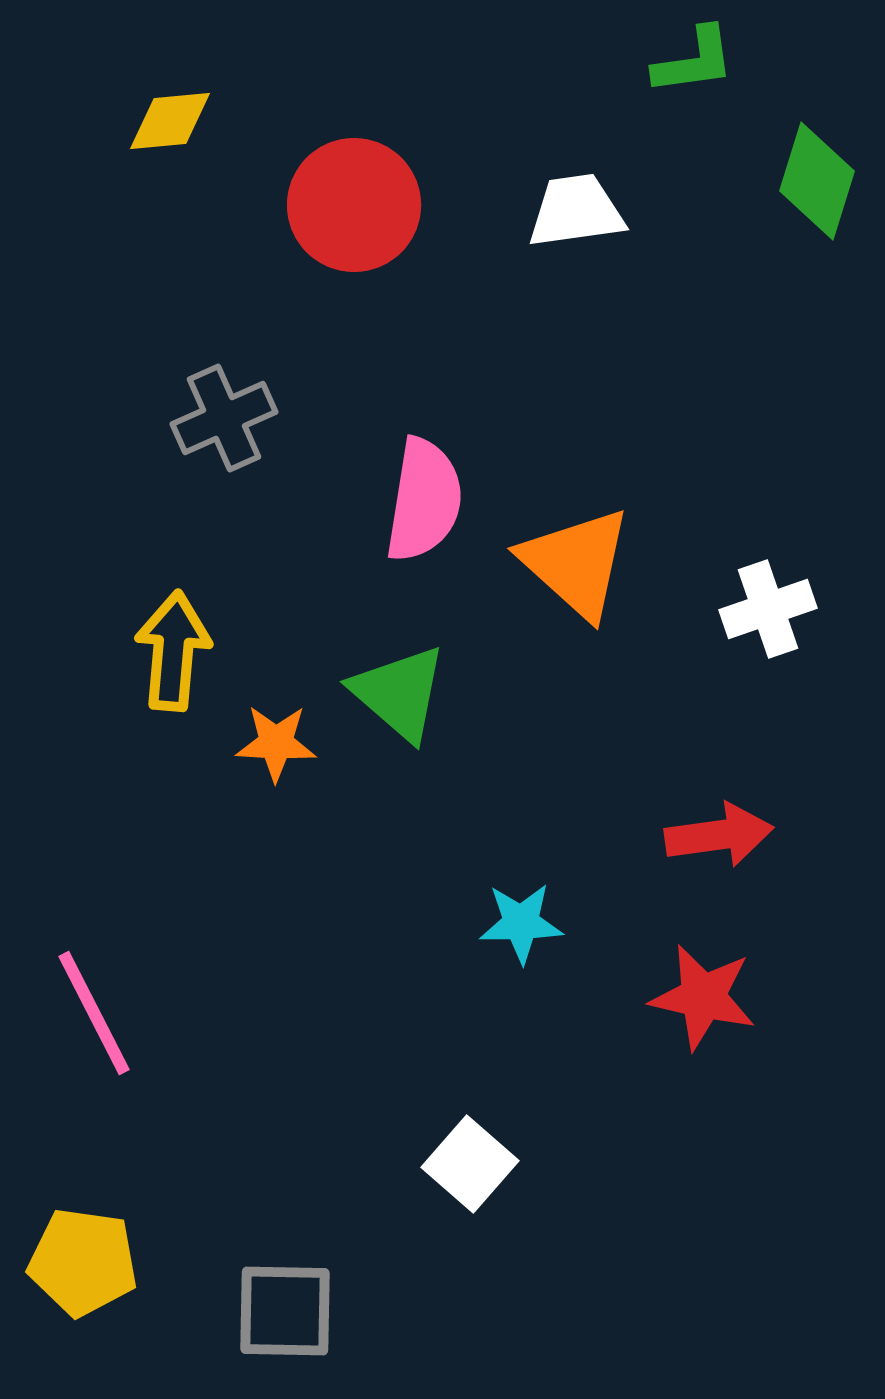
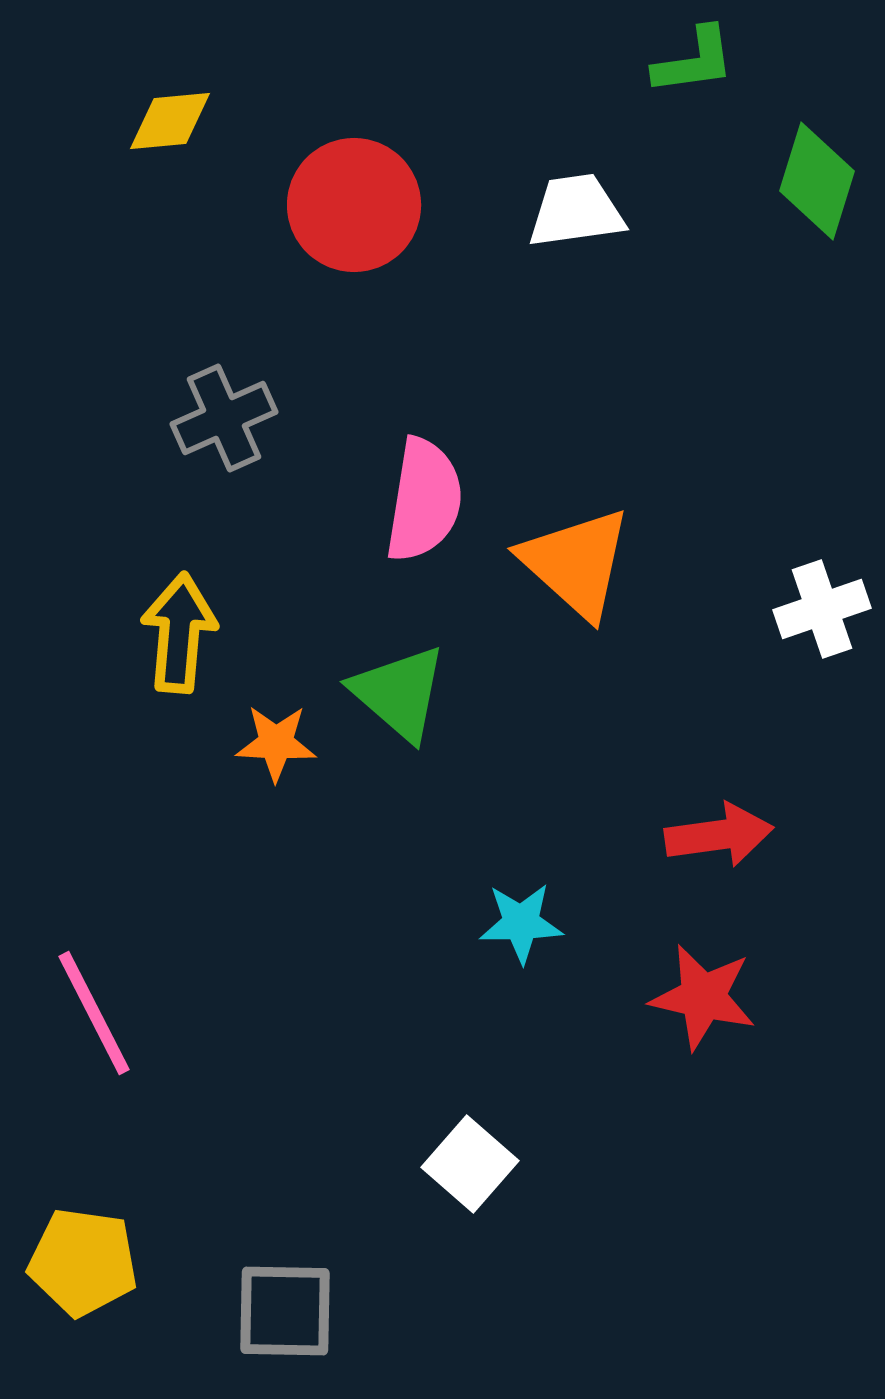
white cross: moved 54 px right
yellow arrow: moved 6 px right, 18 px up
